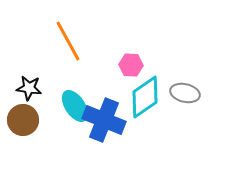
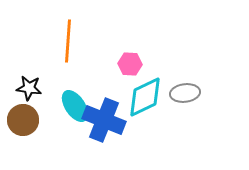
orange line: rotated 33 degrees clockwise
pink hexagon: moved 1 px left, 1 px up
gray ellipse: rotated 20 degrees counterclockwise
cyan diamond: rotated 9 degrees clockwise
